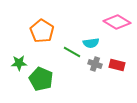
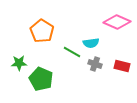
pink diamond: rotated 8 degrees counterclockwise
red rectangle: moved 5 px right, 1 px down
